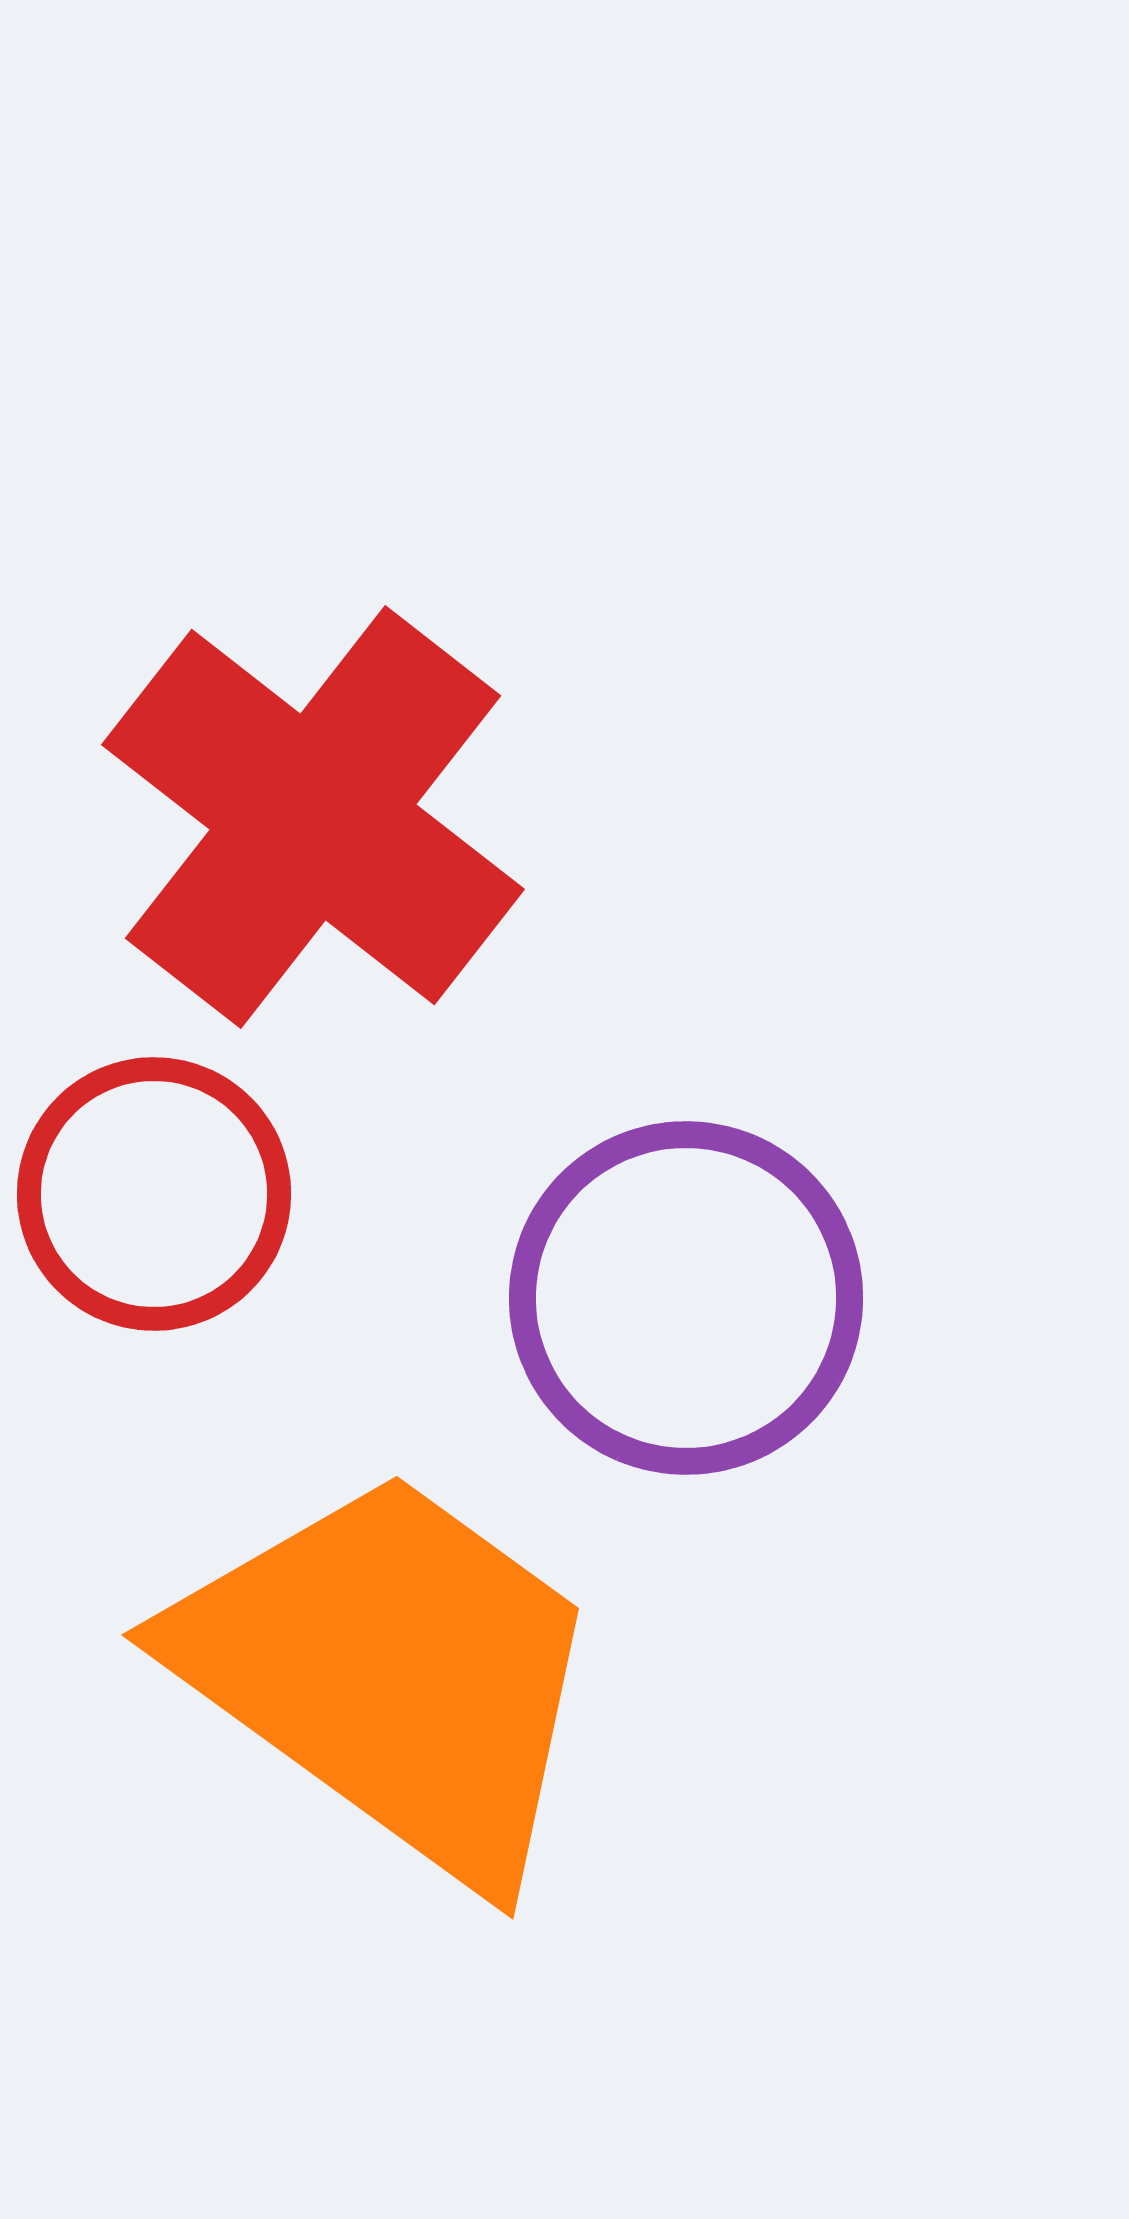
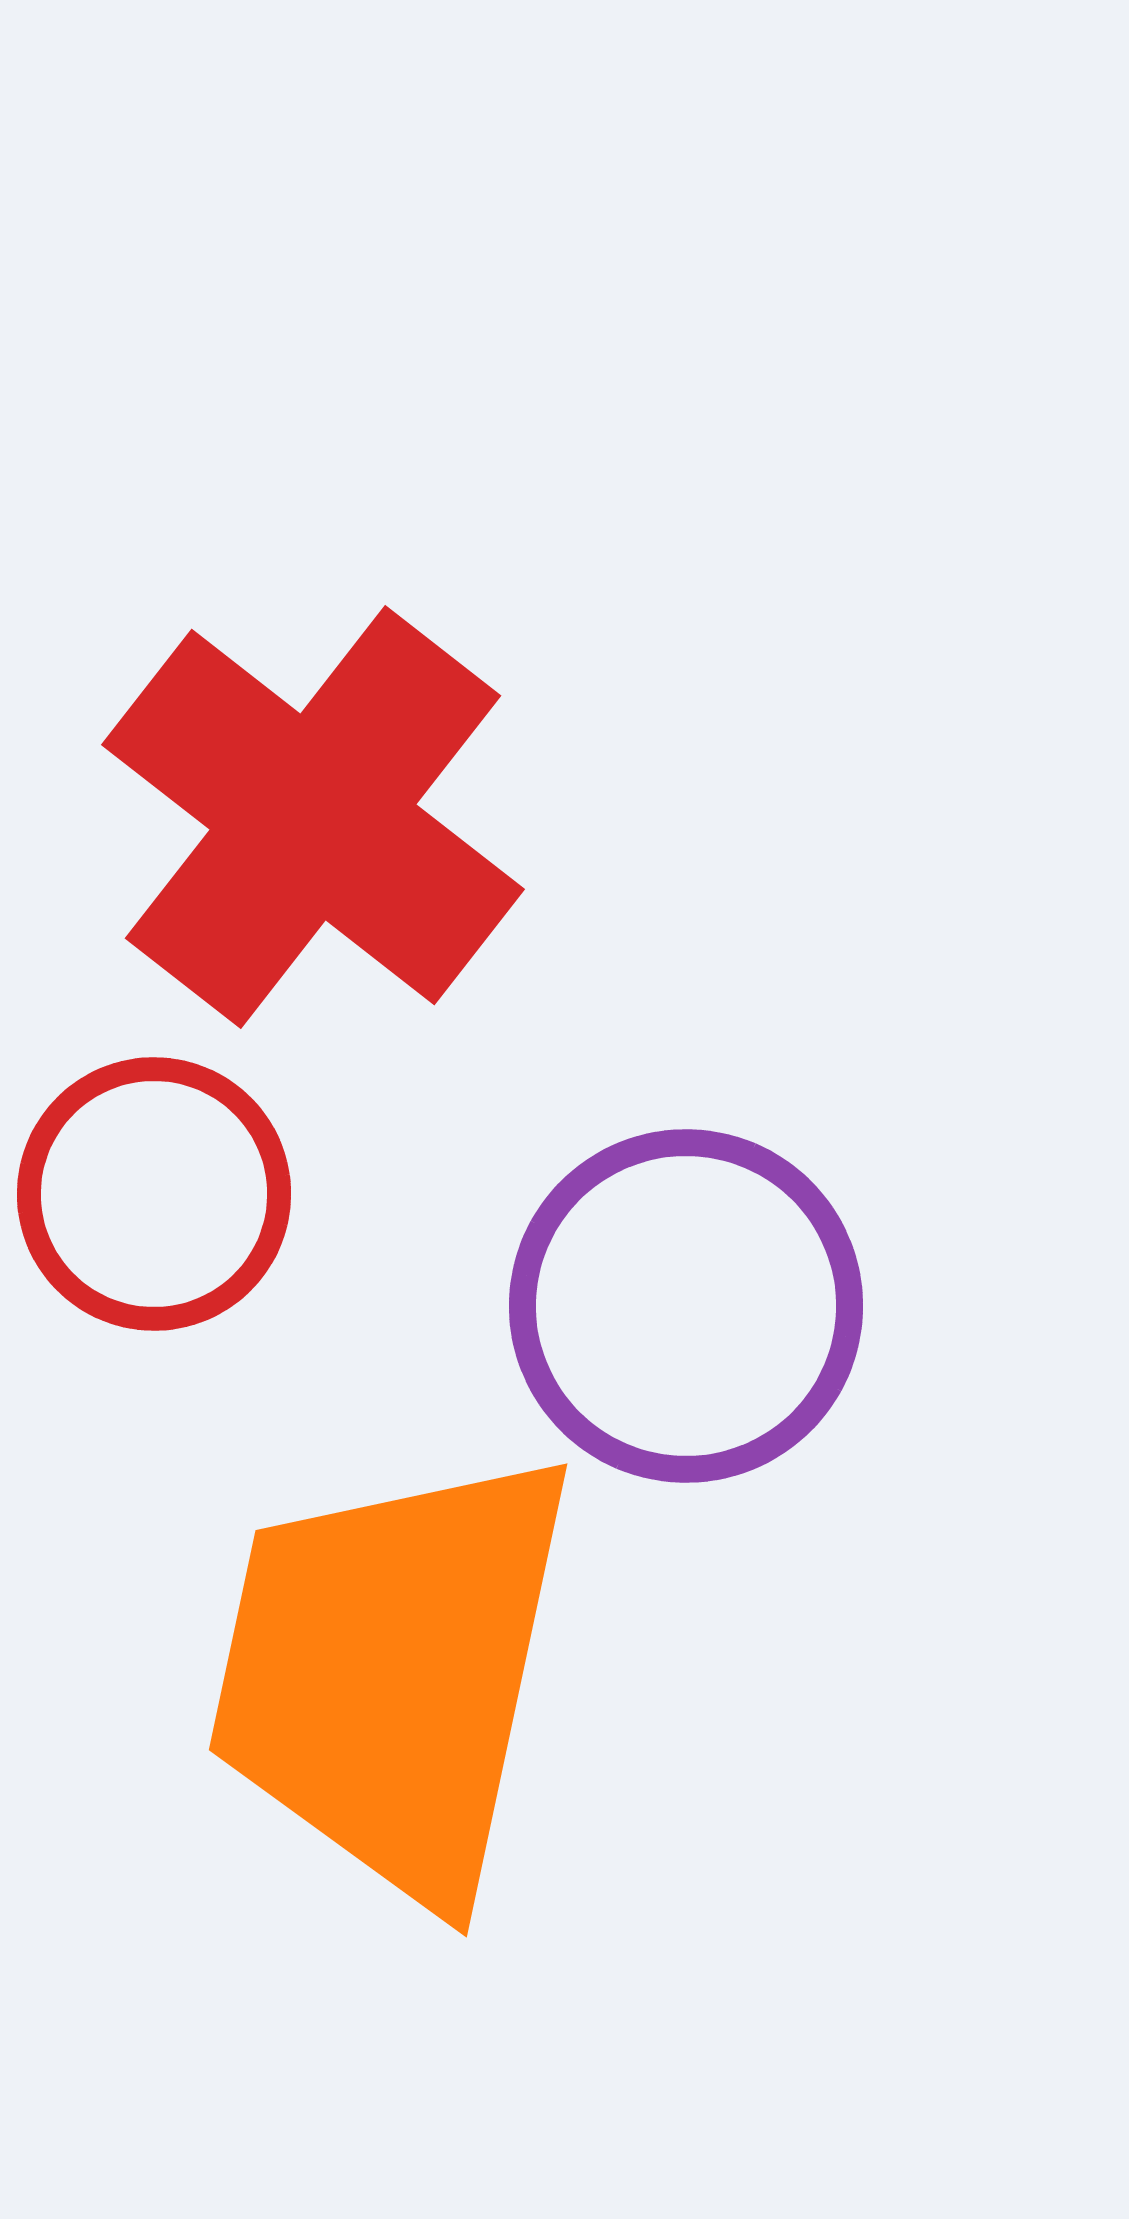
purple circle: moved 8 px down
orange trapezoid: rotated 114 degrees counterclockwise
